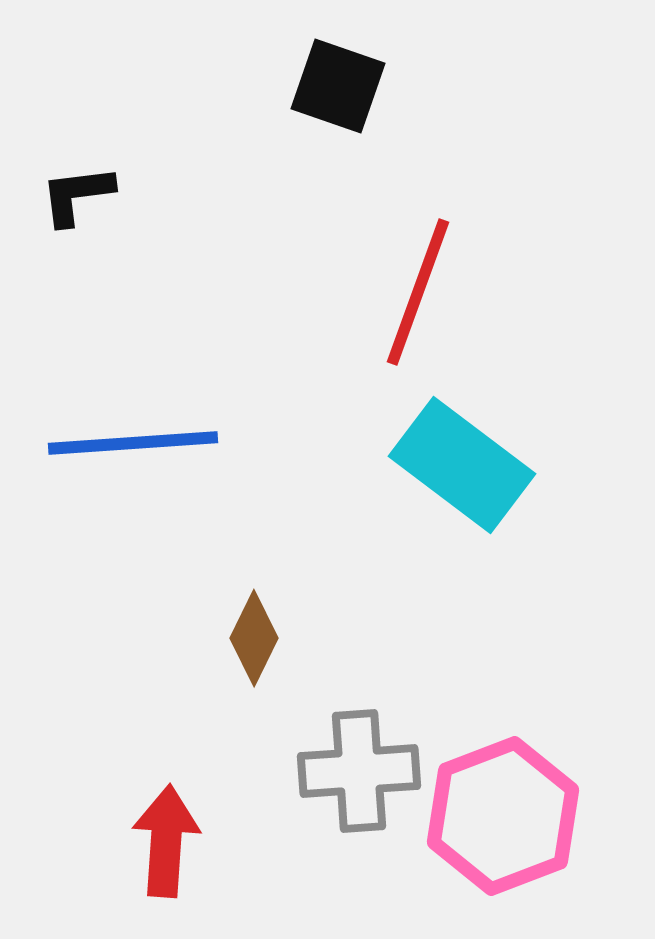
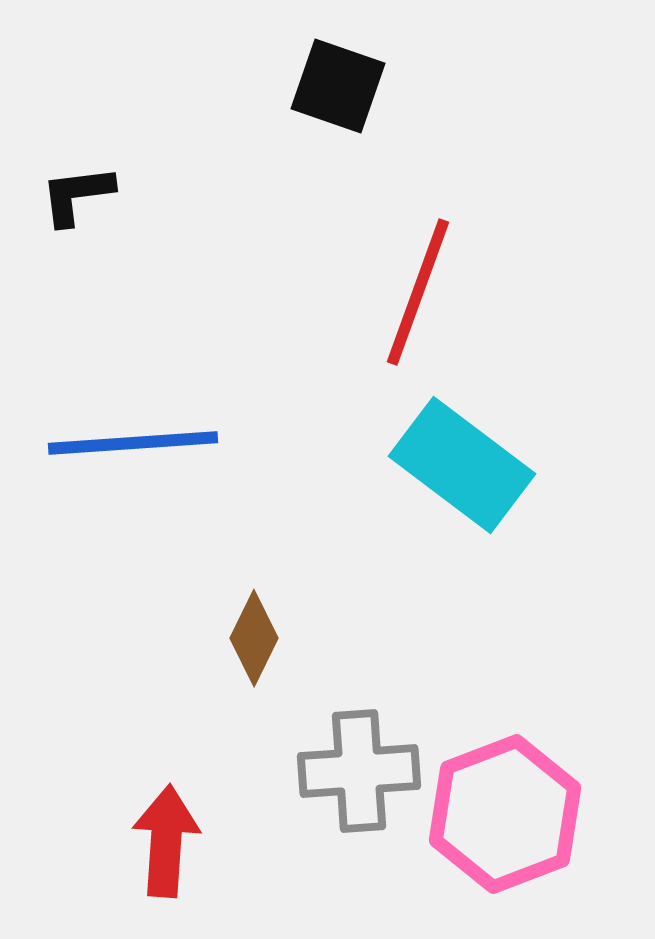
pink hexagon: moved 2 px right, 2 px up
